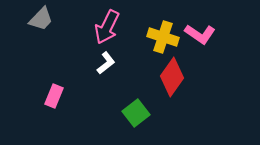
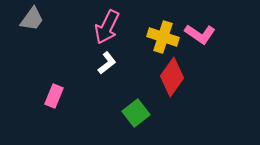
gray trapezoid: moved 9 px left; rotated 8 degrees counterclockwise
white L-shape: moved 1 px right
